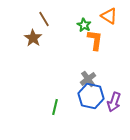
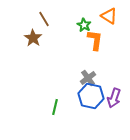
gray cross: moved 1 px up
purple arrow: moved 4 px up
